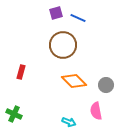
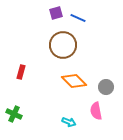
gray circle: moved 2 px down
